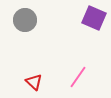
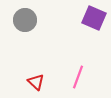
pink line: rotated 15 degrees counterclockwise
red triangle: moved 2 px right
